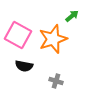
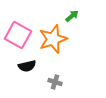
black semicircle: moved 3 px right; rotated 24 degrees counterclockwise
gray cross: moved 1 px left, 1 px down
